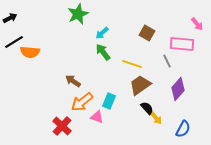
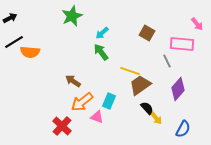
green star: moved 6 px left, 2 px down
green arrow: moved 2 px left
yellow line: moved 2 px left, 7 px down
